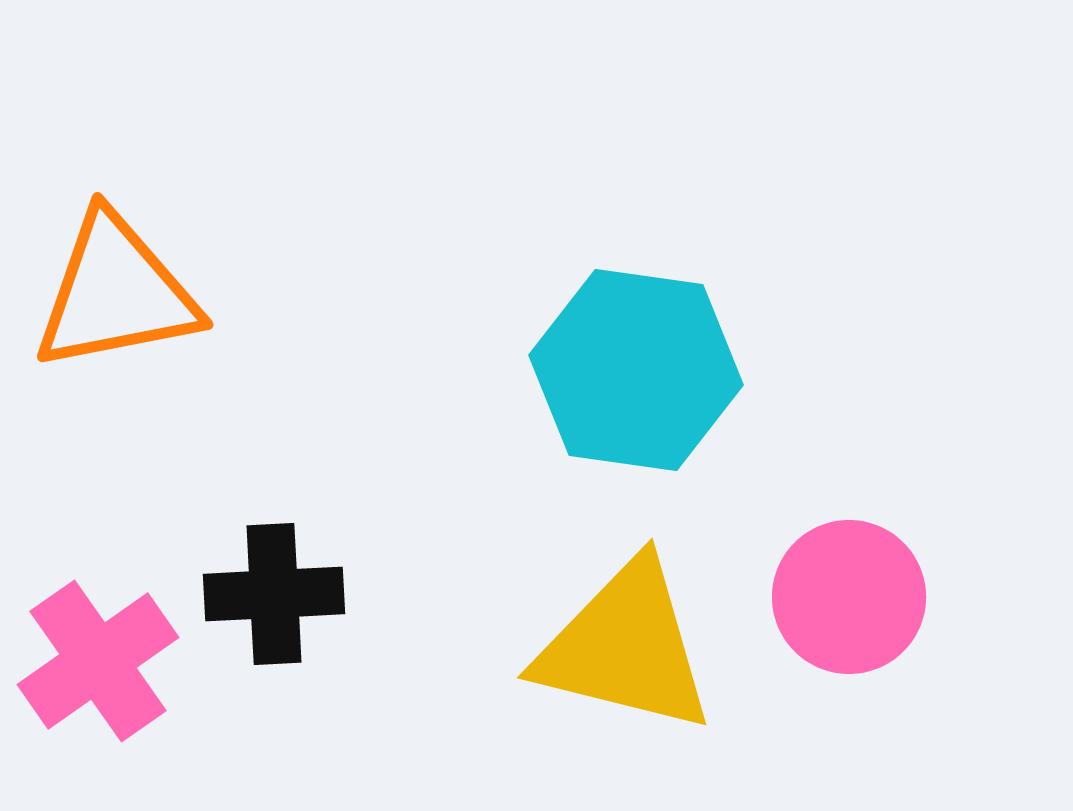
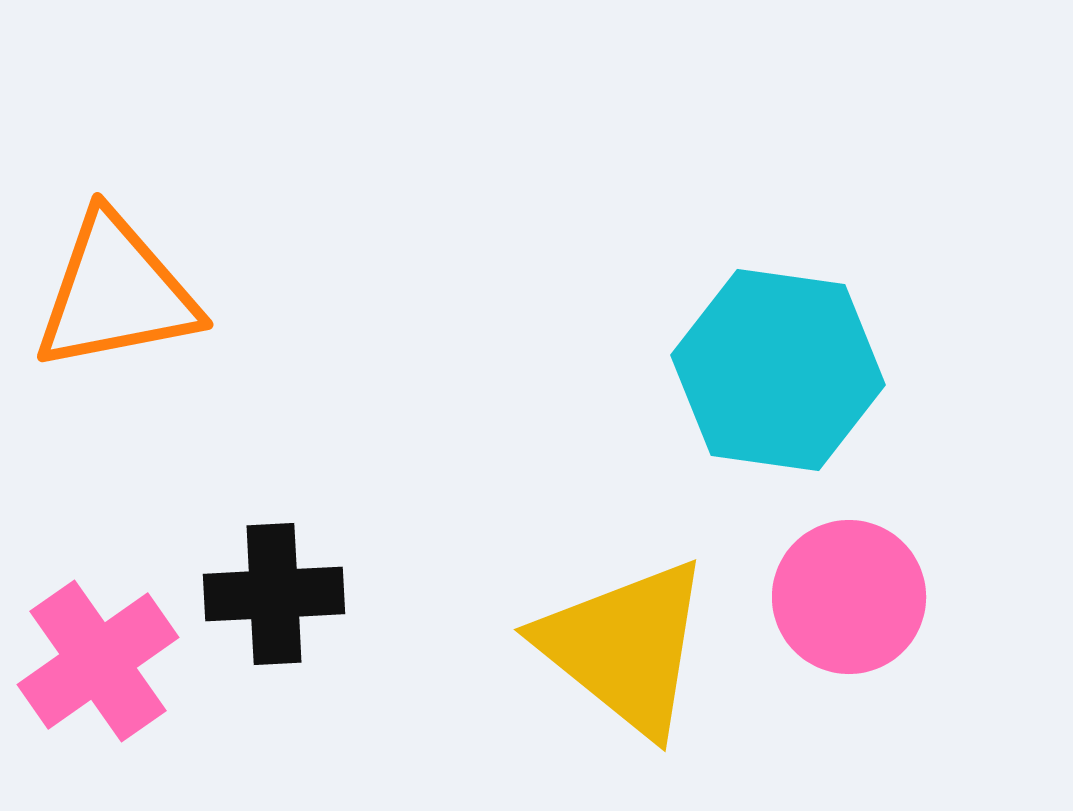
cyan hexagon: moved 142 px right
yellow triangle: rotated 25 degrees clockwise
